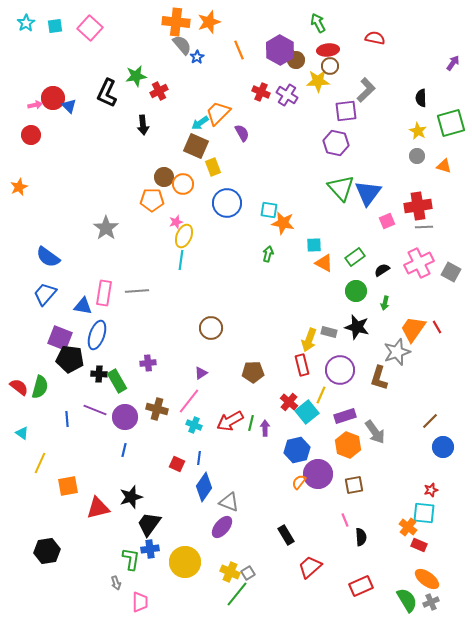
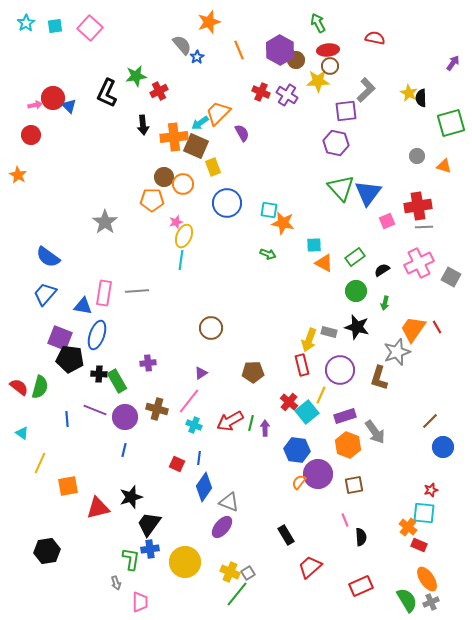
orange cross at (176, 22): moved 2 px left, 115 px down; rotated 12 degrees counterclockwise
yellow star at (418, 131): moved 9 px left, 38 px up
orange star at (19, 187): moved 1 px left, 12 px up; rotated 18 degrees counterclockwise
gray star at (106, 228): moved 1 px left, 6 px up
green arrow at (268, 254): rotated 98 degrees clockwise
gray square at (451, 272): moved 5 px down
blue hexagon at (297, 450): rotated 20 degrees clockwise
orange ellipse at (427, 579): rotated 20 degrees clockwise
